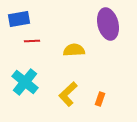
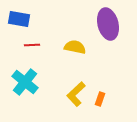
blue rectangle: rotated 20 degrees clockwise
red line: moved 4 px down
yellow semicircle: moved 1 px right, 3 px up; rotated 15 degrees clockwise
yellow L-shape: moved 8 px right
